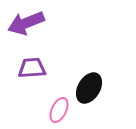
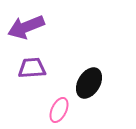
purple arrow: moved 4 px down
black ellipse: moved 5 px up
